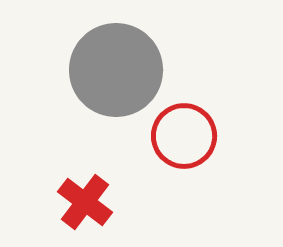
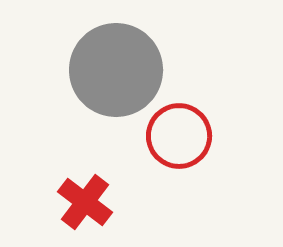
red circle: moved 5 px left
